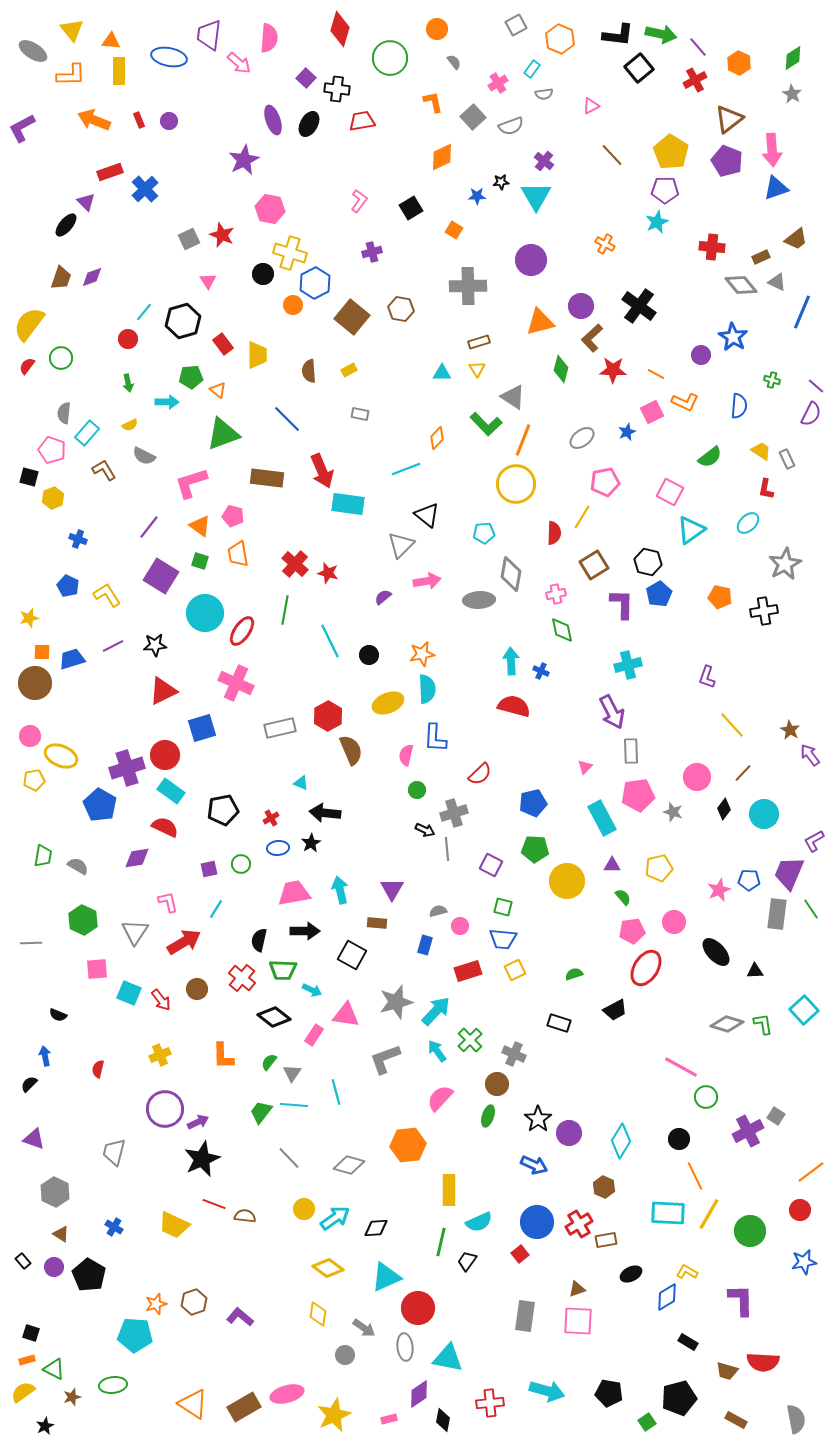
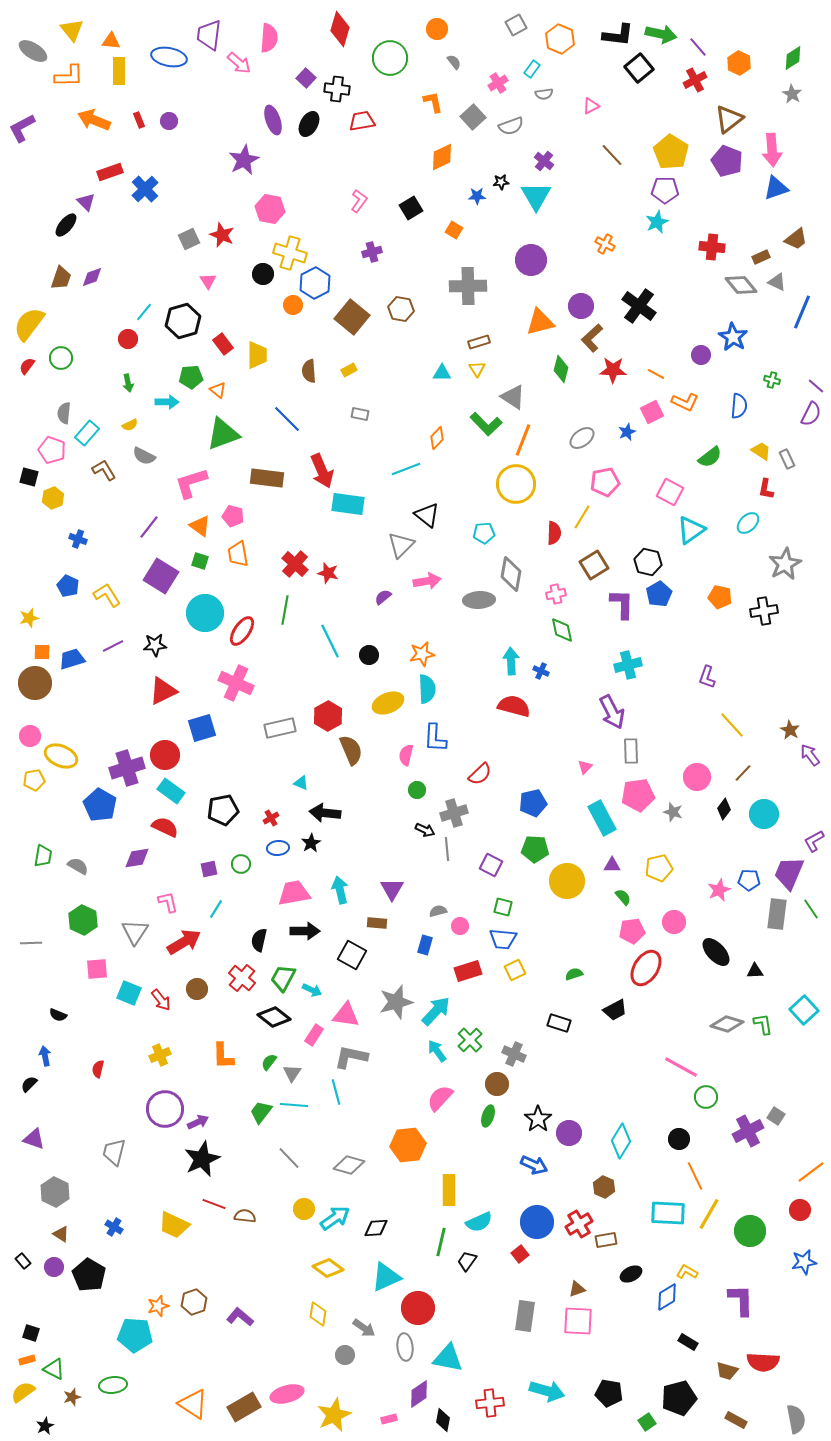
orange L-shape at (71, 75): moved 2 px left, 1 px down
green trapezoid at (283, 970): moved 8 px down; rotated 116 degrees clockwise
gray L-shape at (385, 1059): moved 34 px left, 2 px up; rotated 32 degrees clockwise
orange star at (156, 1304): moved 2 px right, 2 px down
